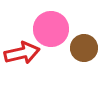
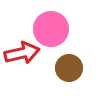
brown circle: moved 15 px left, 20 px down
